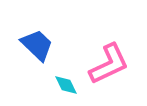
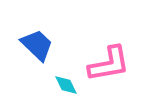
pink L-shape: rotated 15 degrees clockwise
